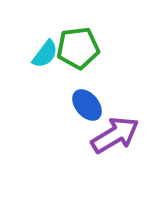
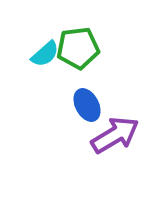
cyan semicircle: rotated 12 degrees clockwise
blue ellipse: rotated 12 degrees clockwise
